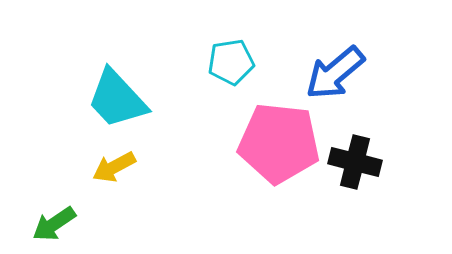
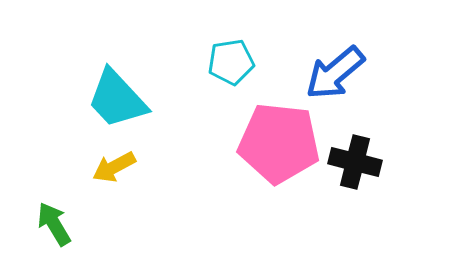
green arrow: rotated 93 degrees clockwise
